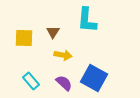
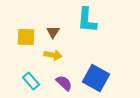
yellow square: moved 2 px right, 1 px up
yellow arrow: moved 10 px left
blue square: moved 2 px right
